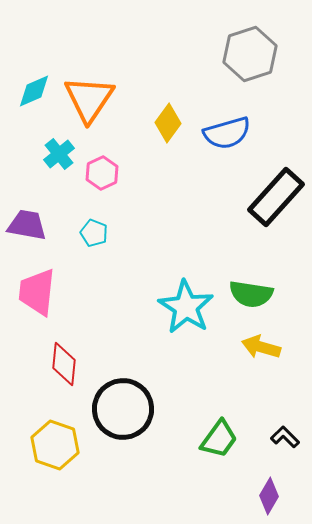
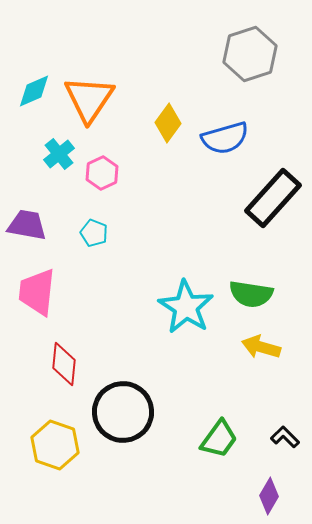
blue semicircle: moved 2 px left, 5 px down
black rectangle: moved 3 px left, 1 px down
black circle: moved 3 px down
